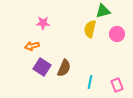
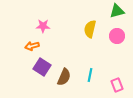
green triangle: moved 14 px right
pink star: moved 3 px down
pink circle: moved 2 px down
brown semicircle: moved 9 px down
cyan line: moved 7 px up
